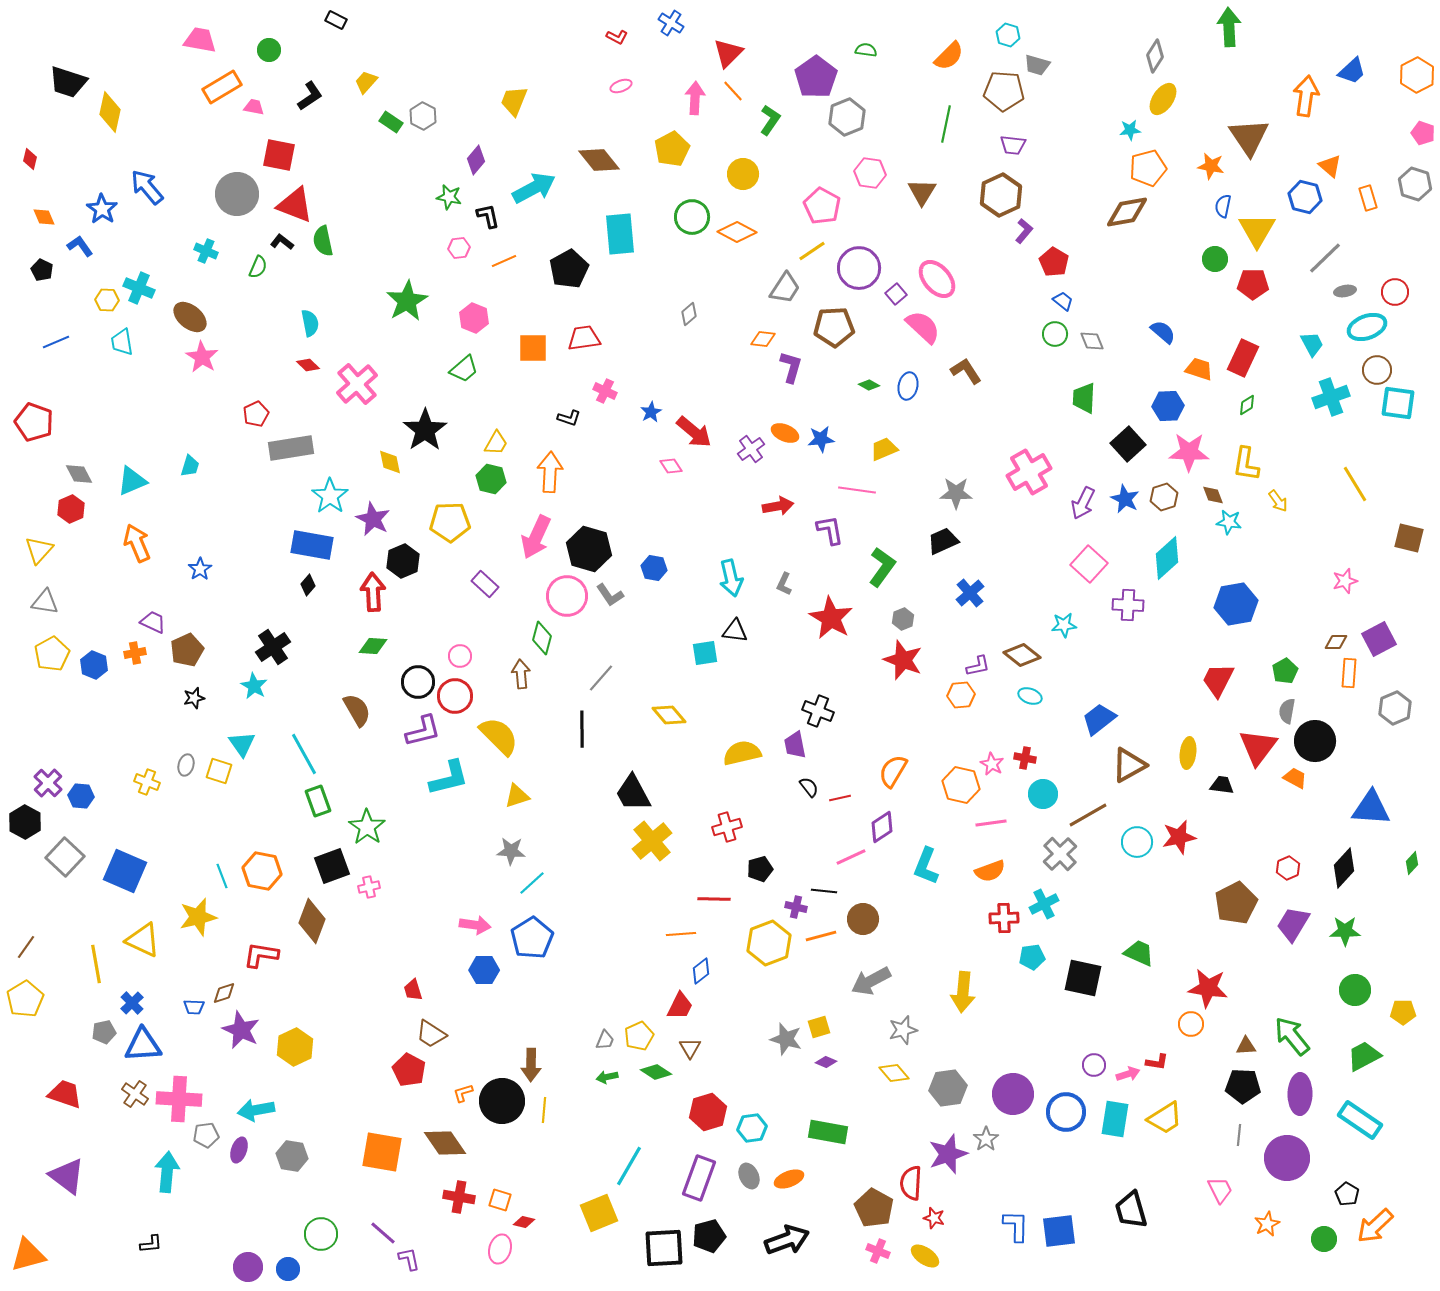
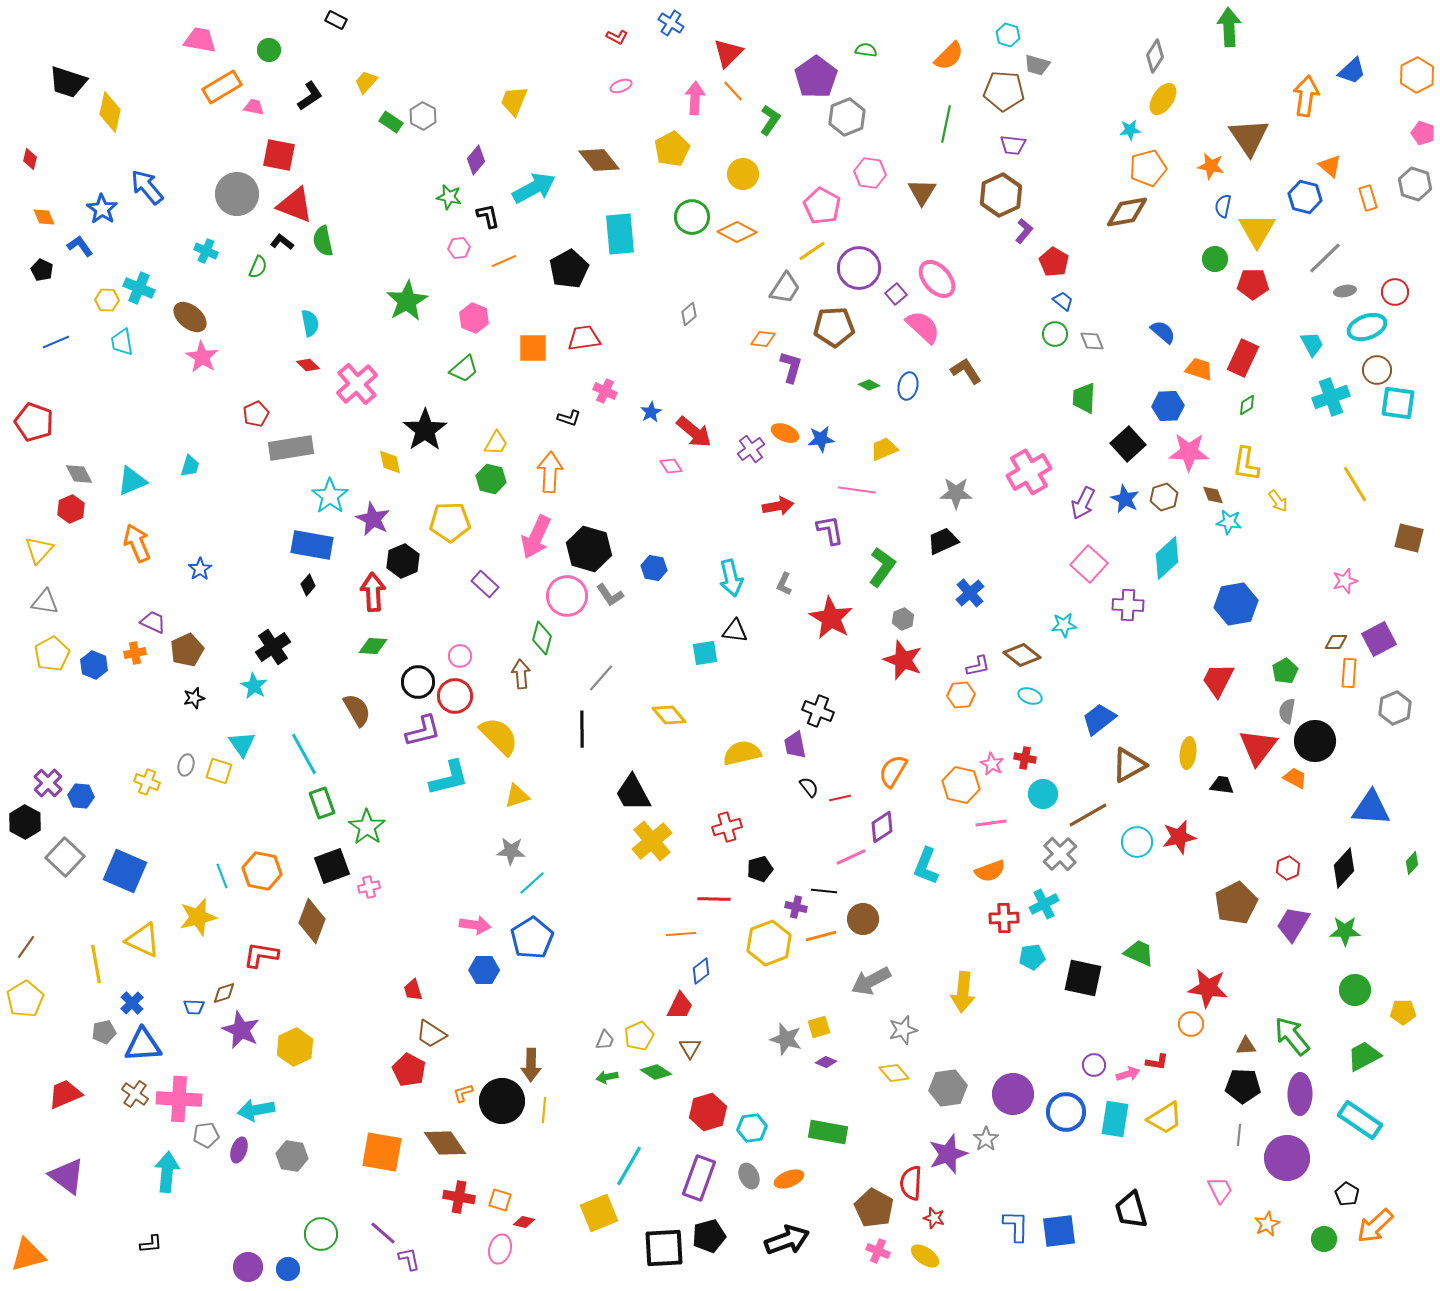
green rectangle at (318, 801): moved 4 px right, 2 px down
red trapezoid at (65, 1094): rotated 42 degrees counterclockwise
